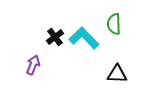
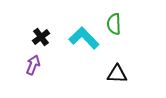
black cross: moved 14 px left
